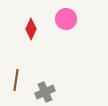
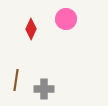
gray cross: moved 1 px left, 3 px up; rotated 24 degrees clockwise
